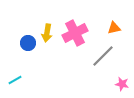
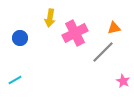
yellow arrow: moved 3 px right, 15 px up
blue circle: moved 8 px left, 5 px up
gray line: moved 4 px up
pink star: moved 1 px right, 3 px up; rotated 16 degrees clockwise
